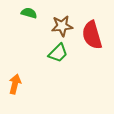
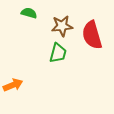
green trapezoid: rotated 30 degrees counterclockwise
orange arrow: moved 2 px left, 1 px down; rotated 54 degrees clockwise
